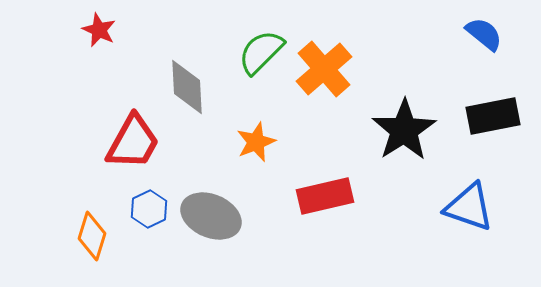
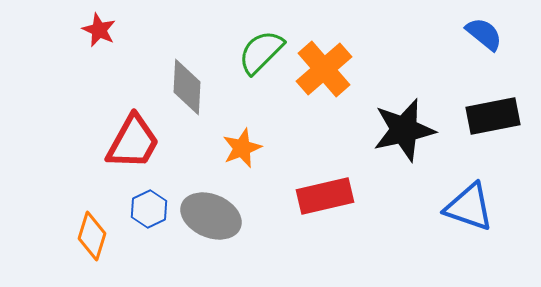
gray diamond: rotated 6 degrees clockwise
black star: rotated 20 degrees clockwise
orange star: moved 14 px left, 6 px down
